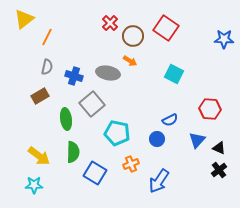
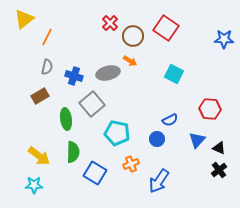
gray ellipse: rotated 25 degrees counterclockwise
